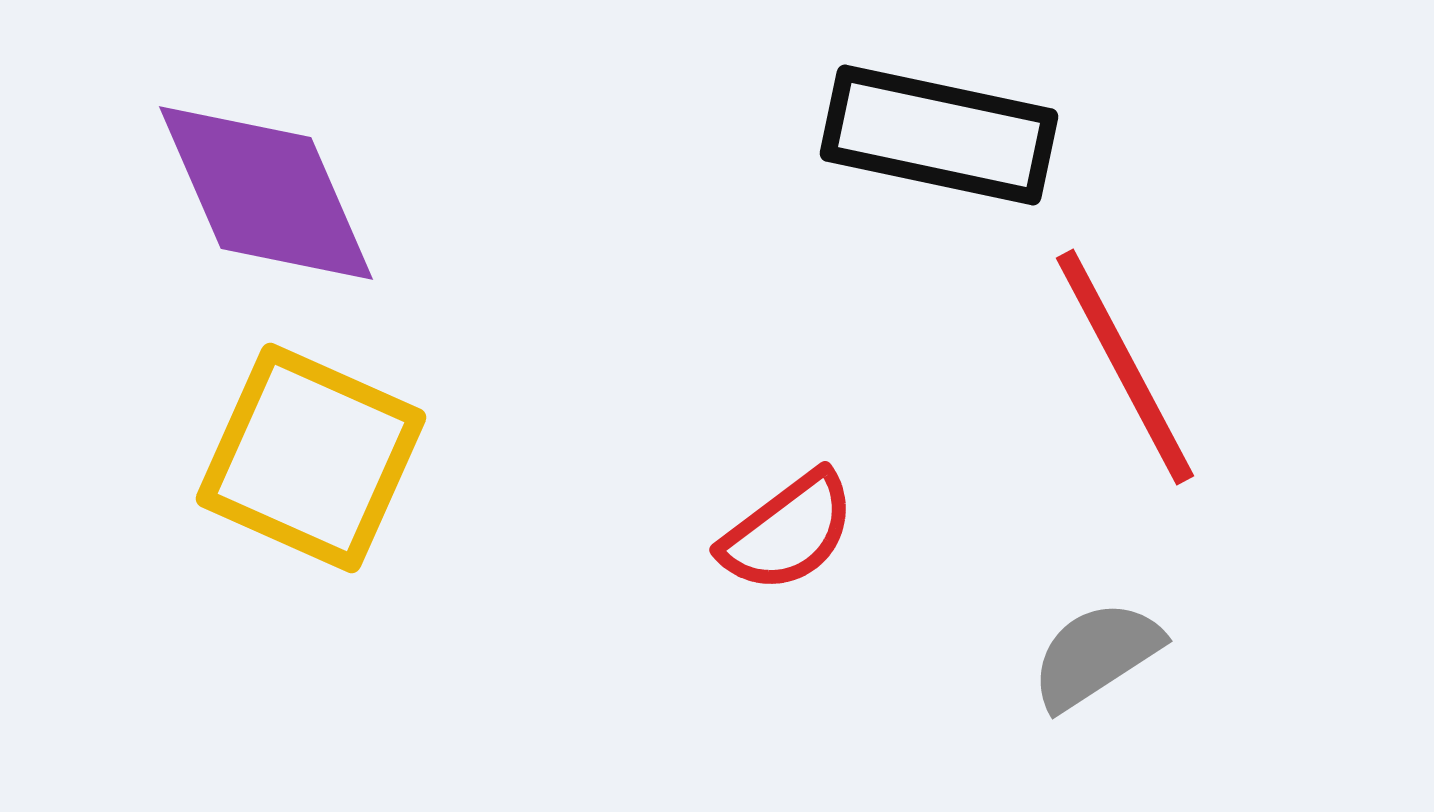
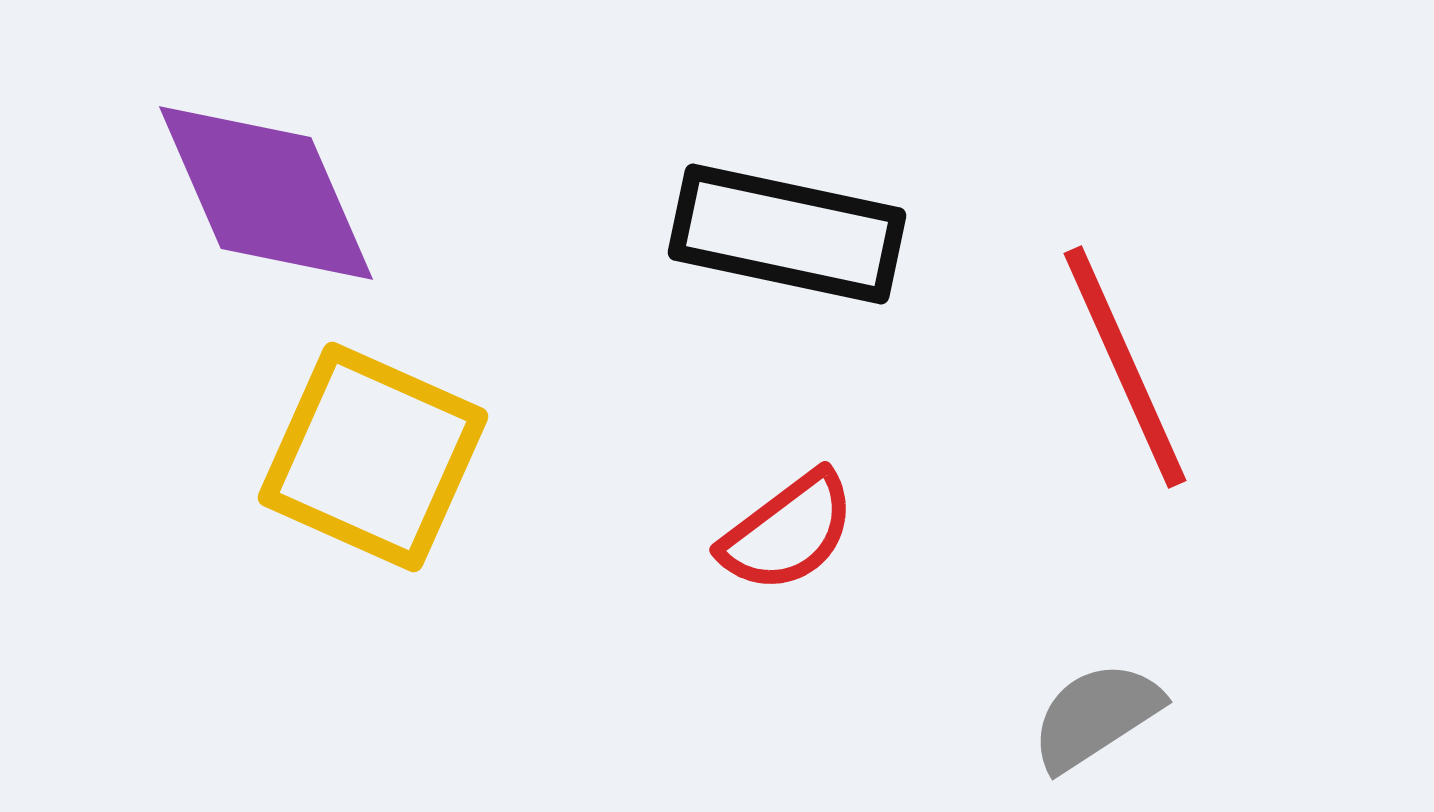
black rectangle: moved 152 px left, 99 px down
red line: rotated 4 degrees clockwise
yellow square: moved 62 px right, 1 px up
gray semicircle: moved 61 px down
